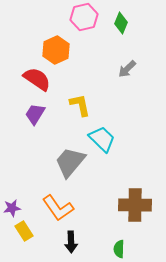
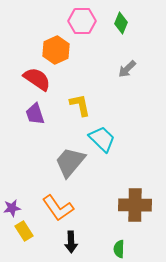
pink hexagon: moved 2 px left, 4 px down; rotated 12 degrees clockwise
purple trapezoid: rotated 50 degrees counterclockwise
